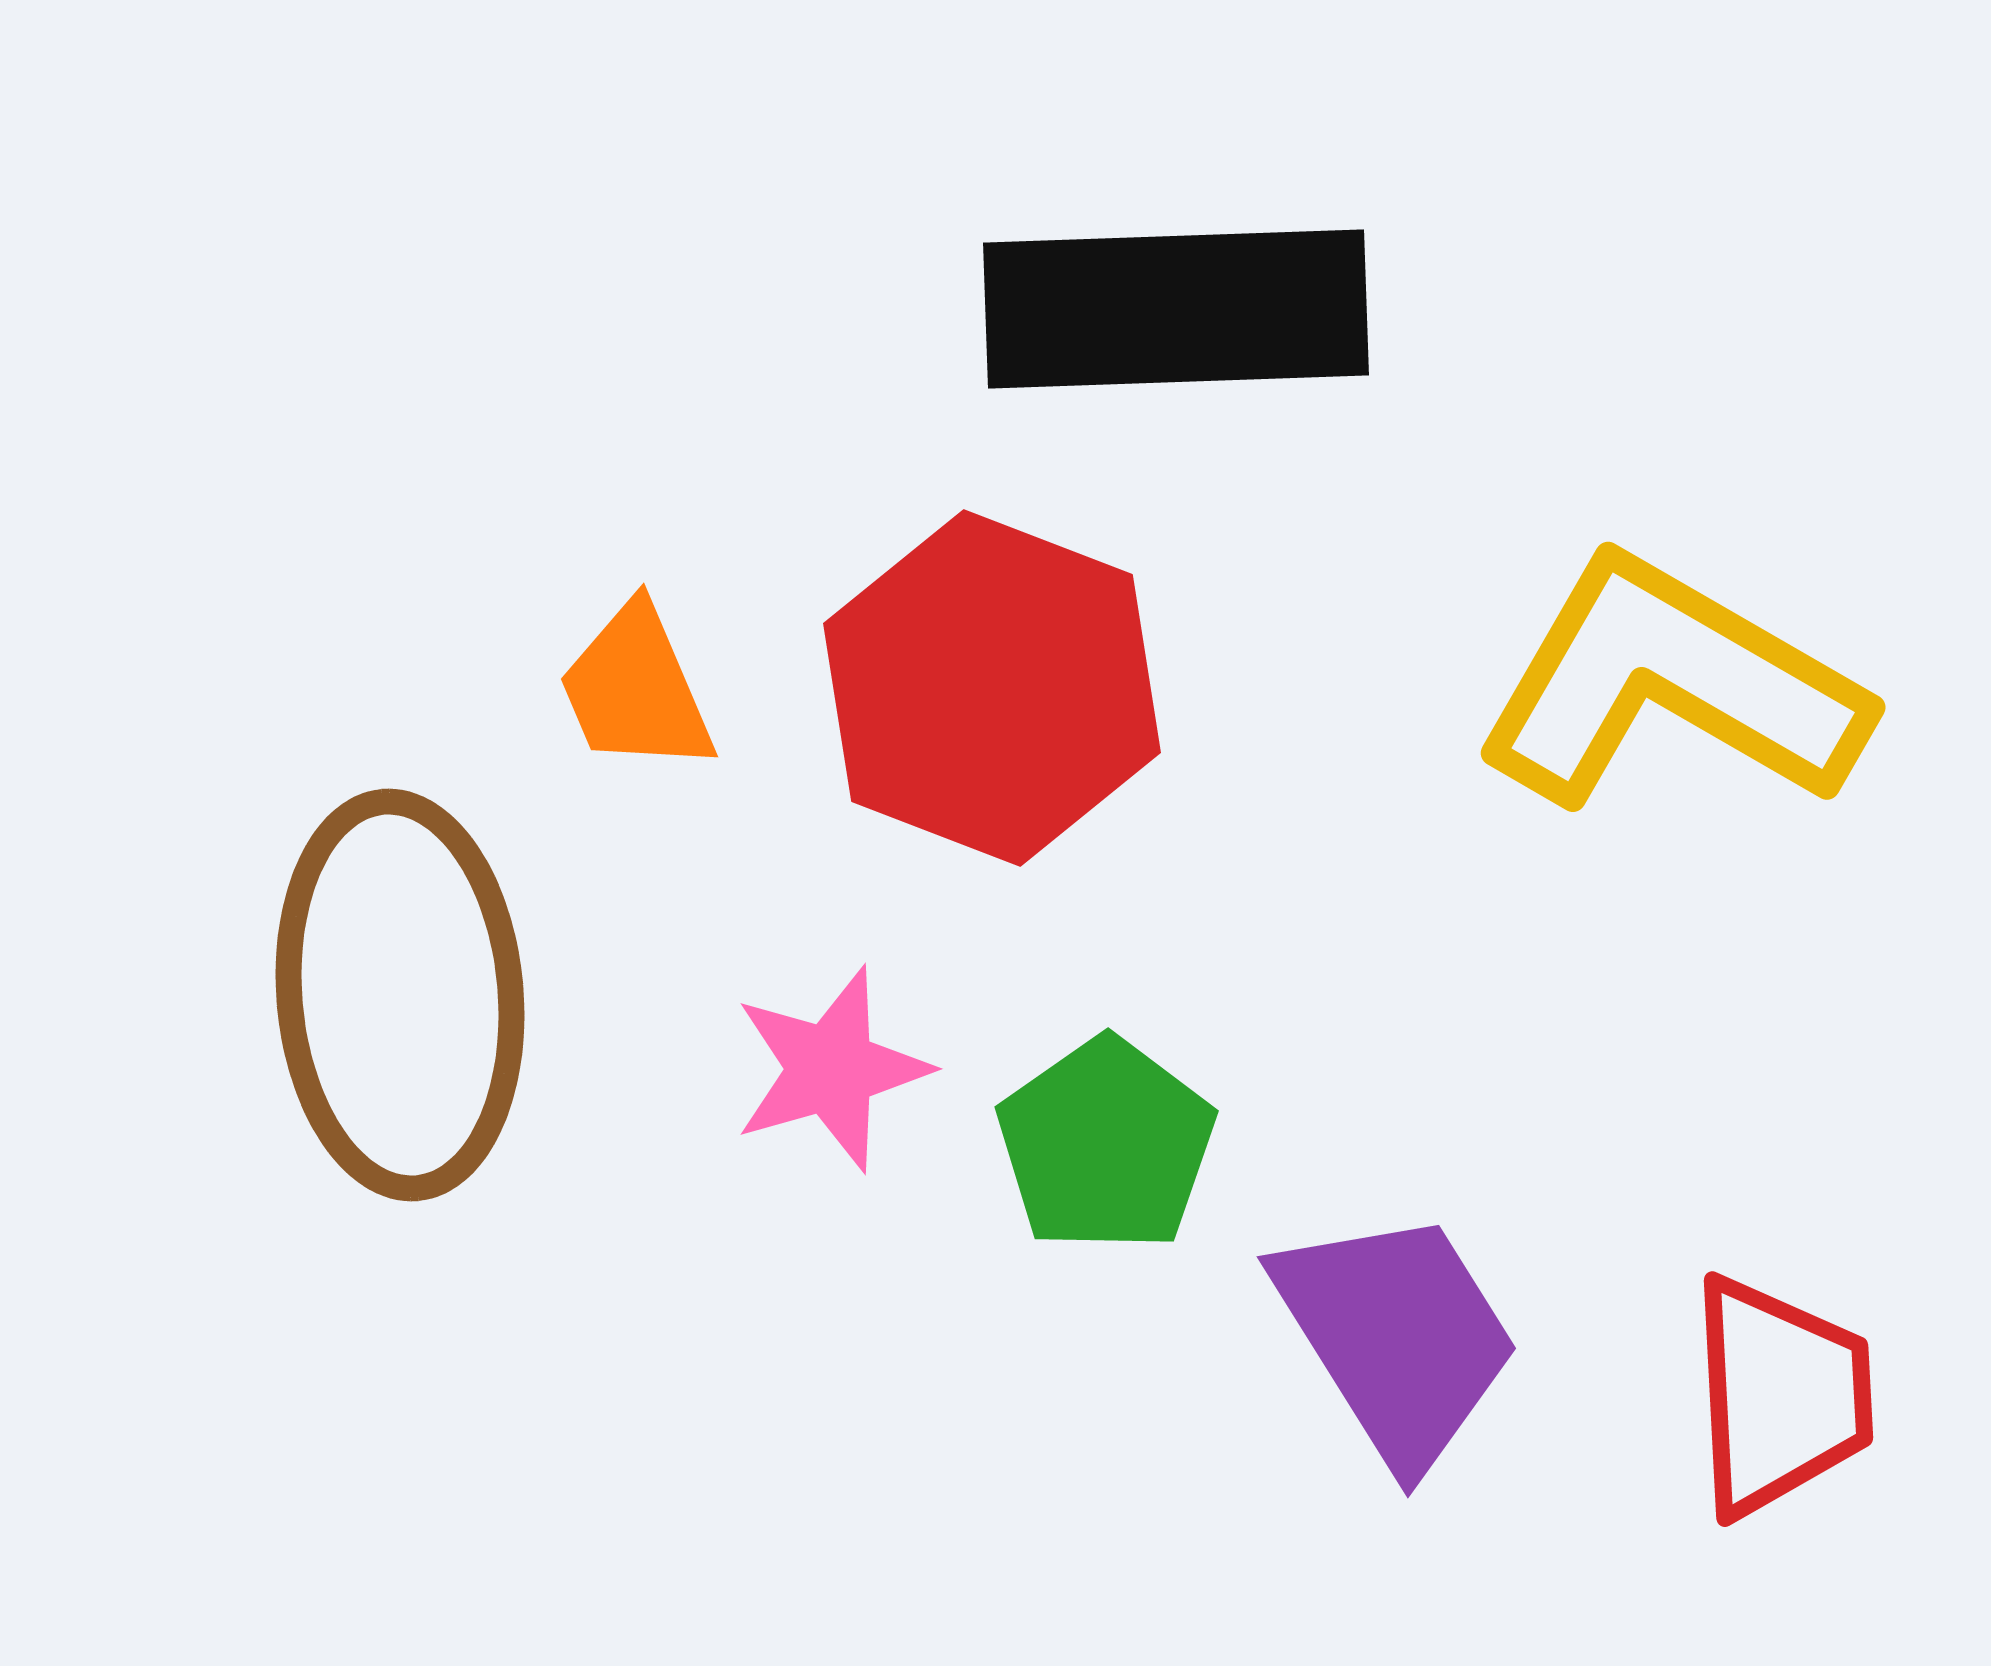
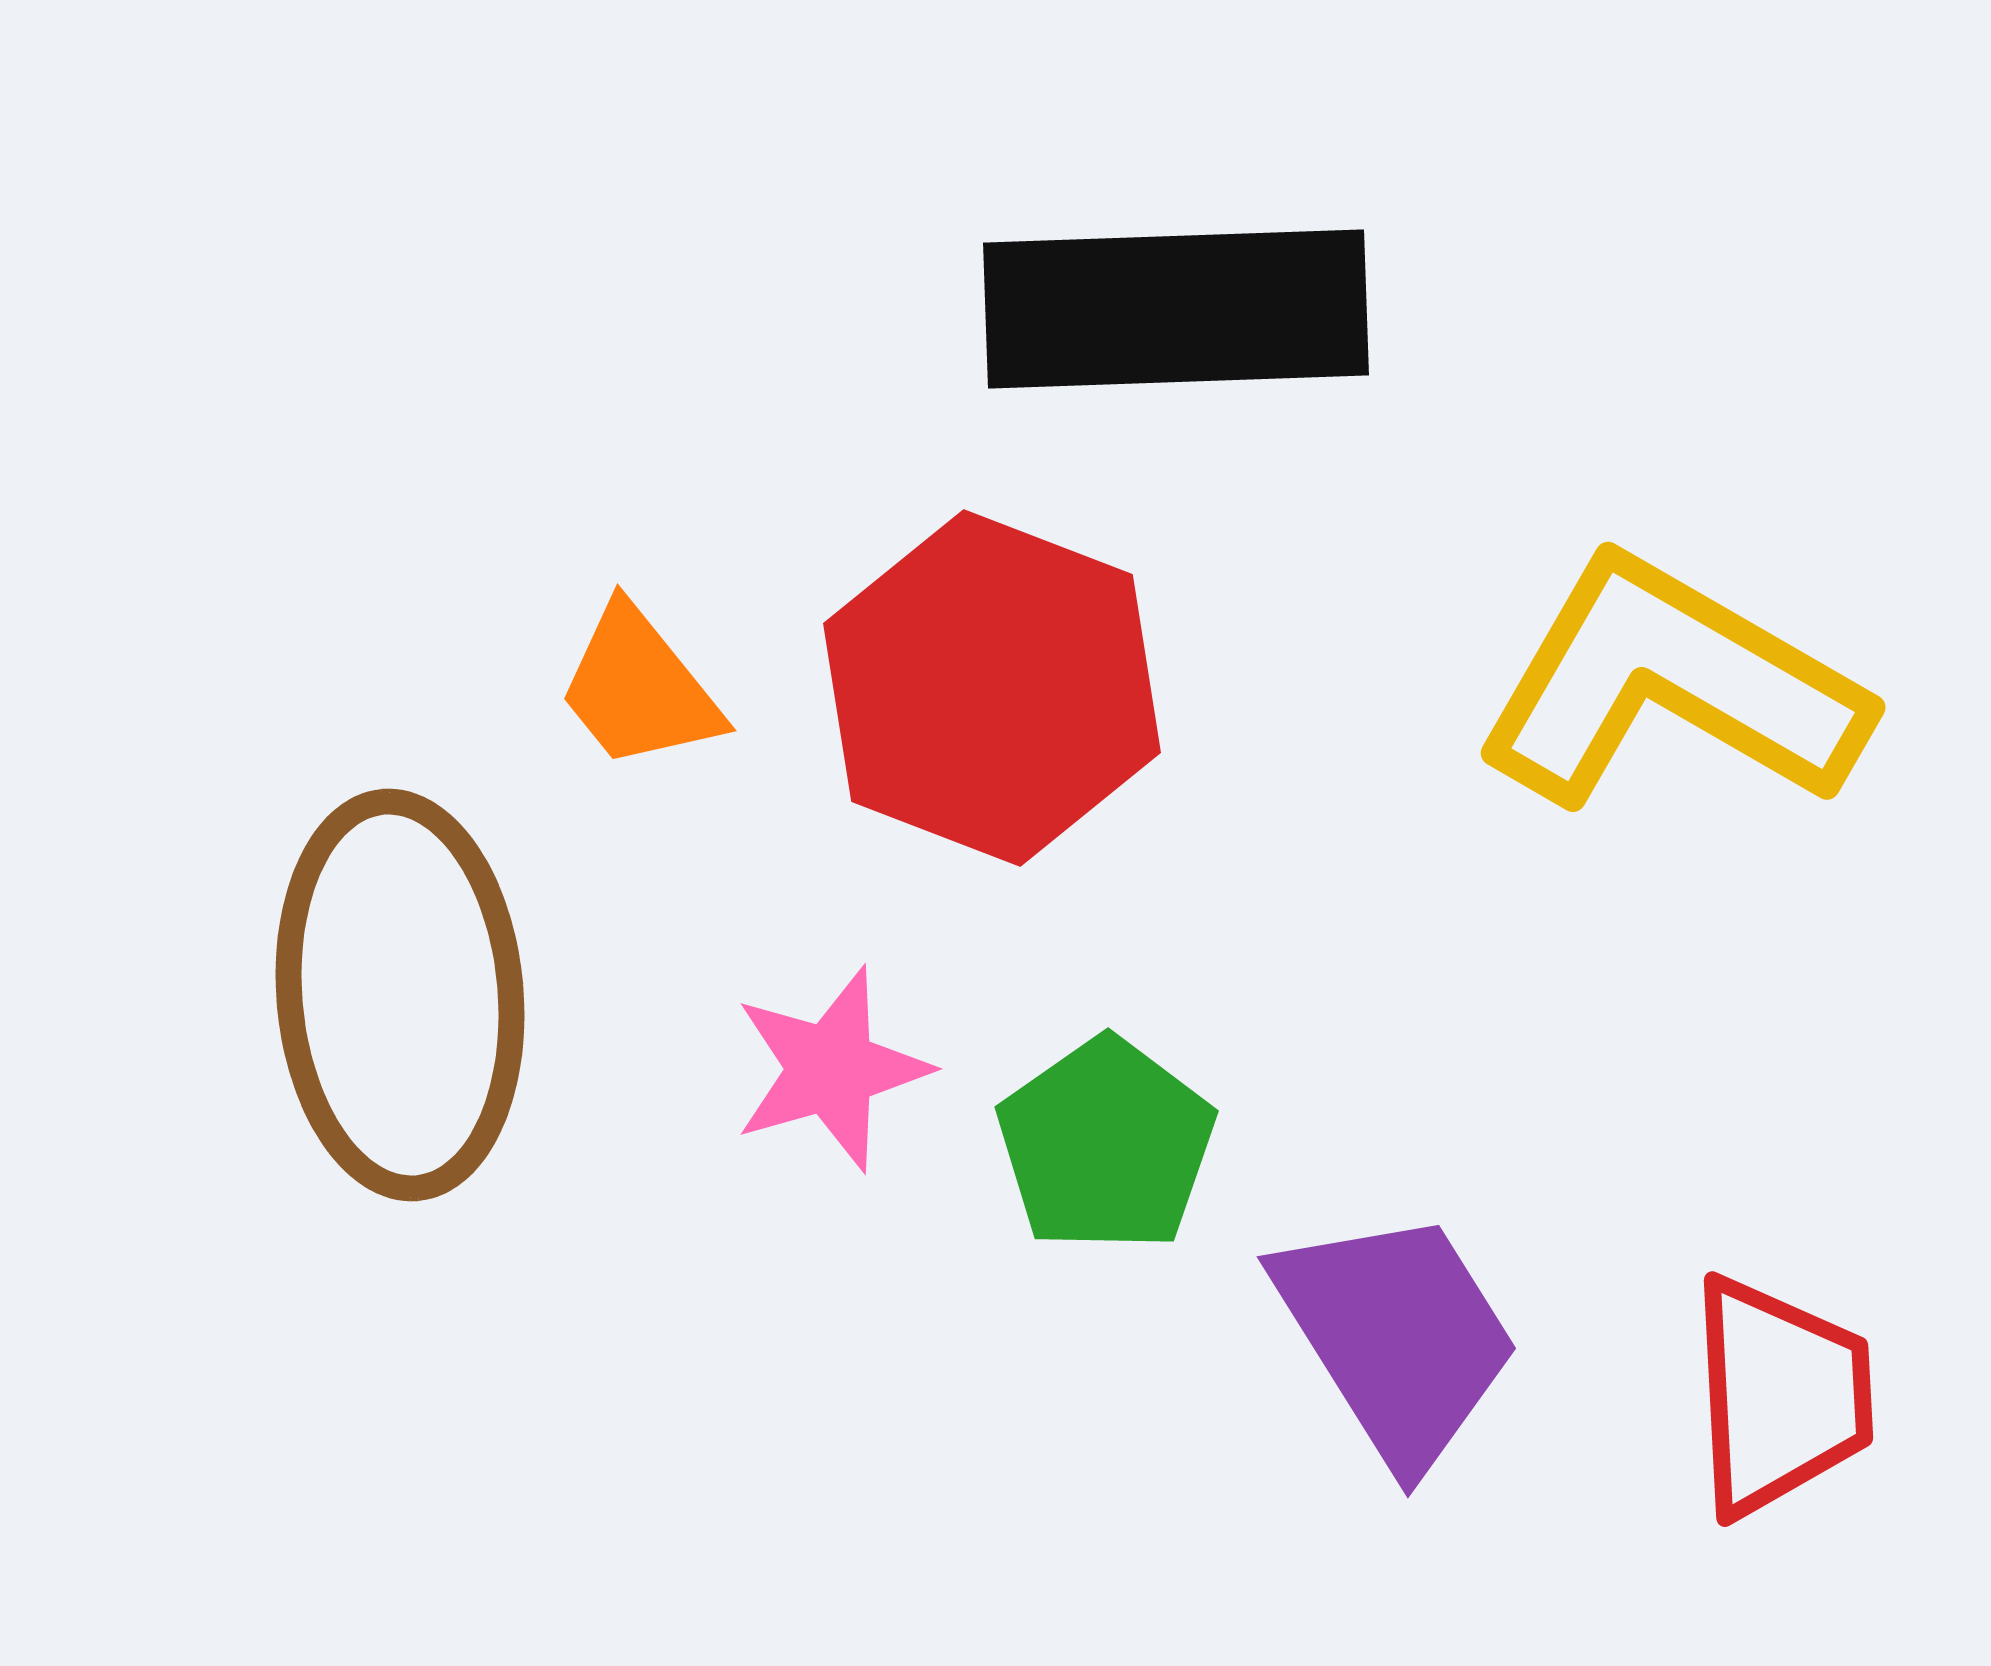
orange trapezoid: moved 3 px right, 1 px up; rotated 16 degrees counterclockwise
